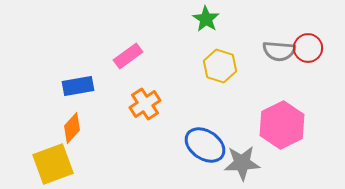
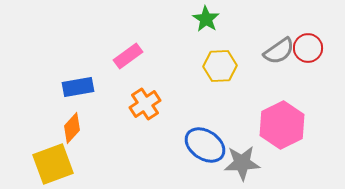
gray semicircle: rotated 40 degrees counterclockwise
yellow hexagon: rotated 20 degrees counterclockwise
blue rectangle: moved 1 px down
